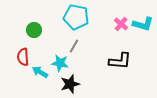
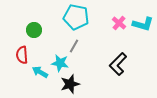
pink cross: moved 2 px left, 1 px up
red semicircle: moved 1 px left, 2 px up
black L-shape: moved 2 px left, 3 px down; rotated 130 degrees clockwise
